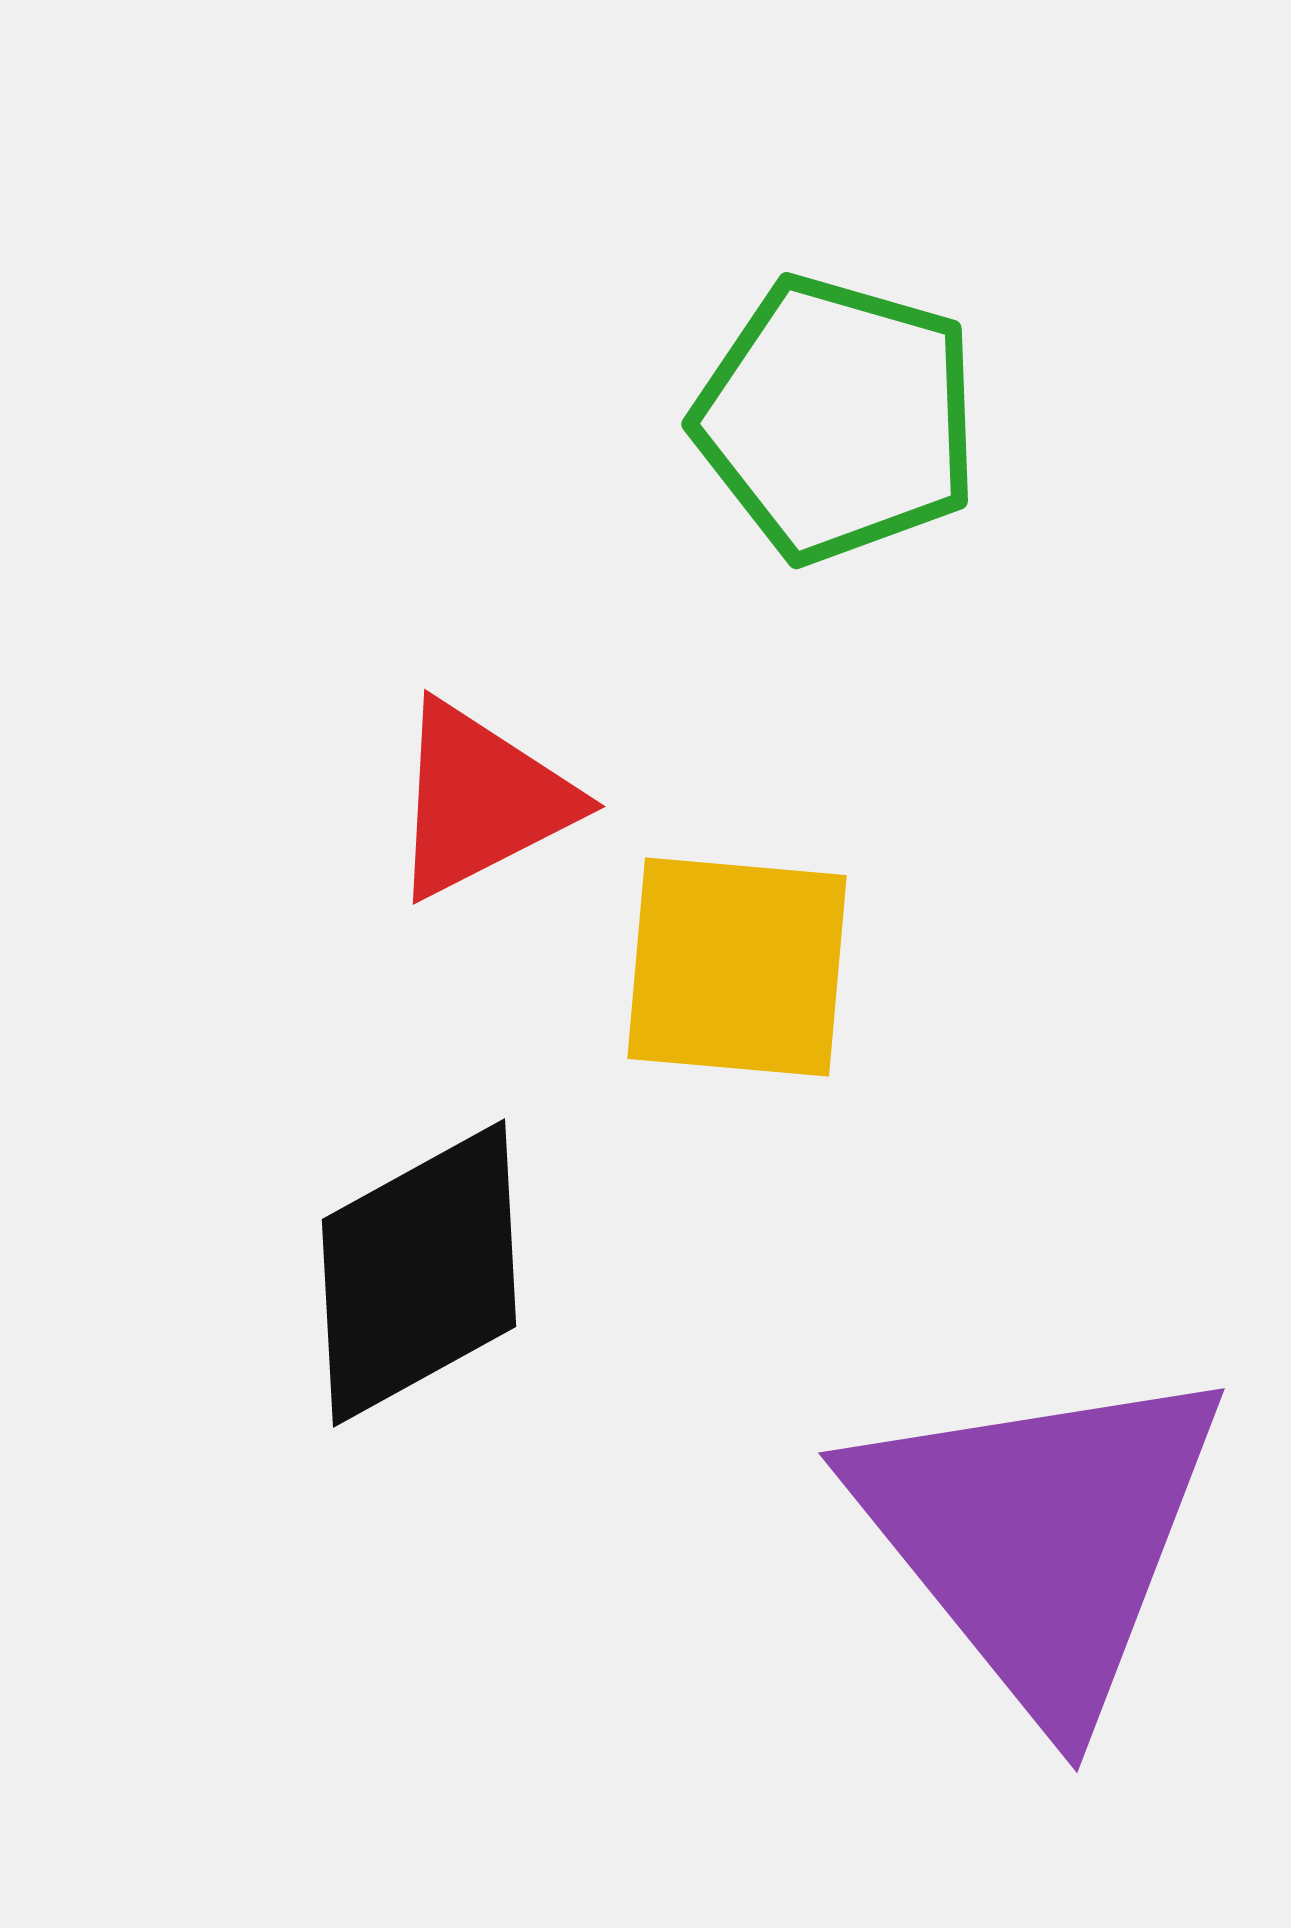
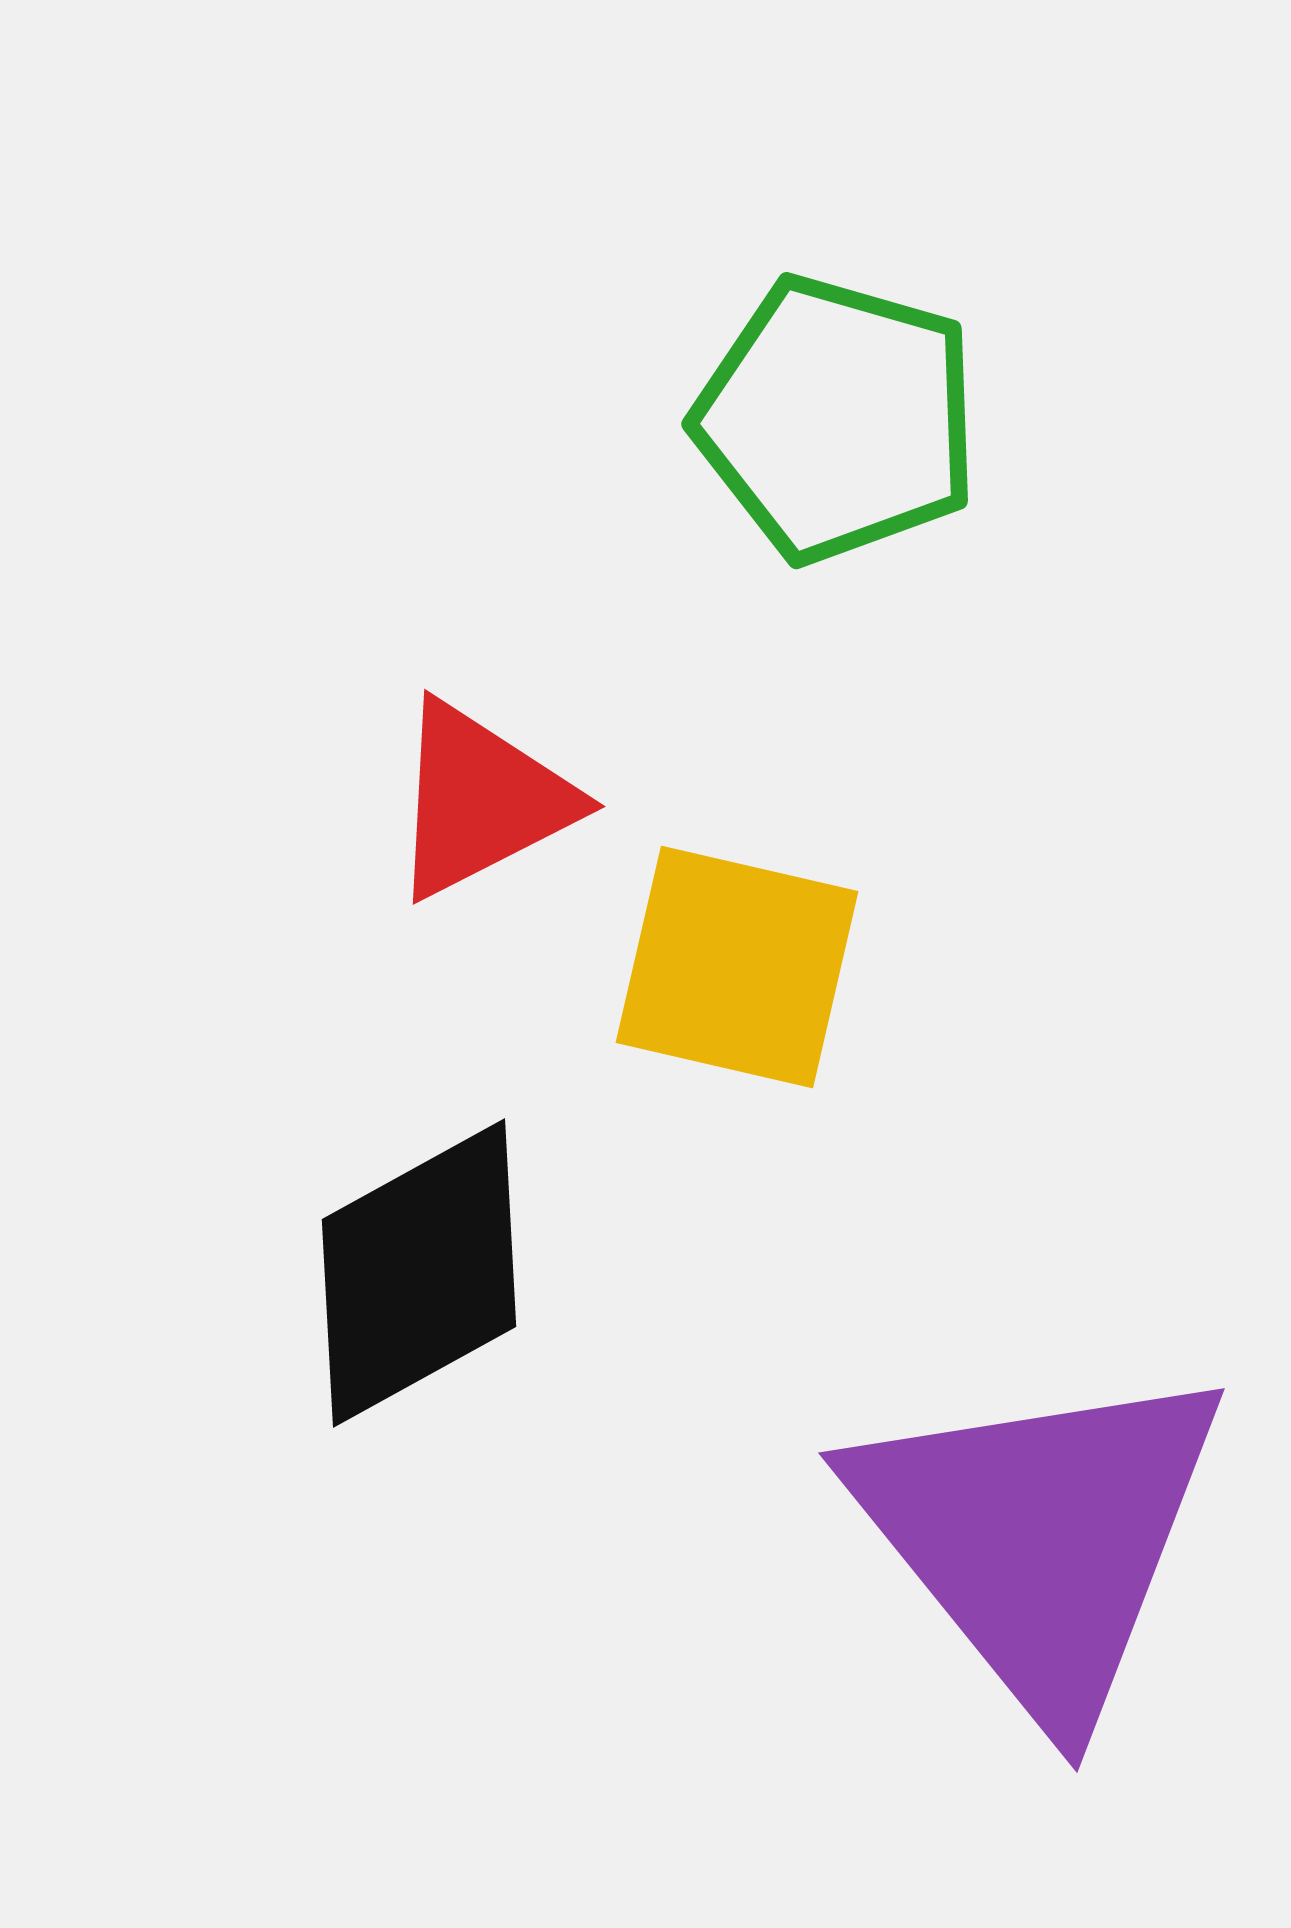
yellow square: rotated 8 degrees clockwise
